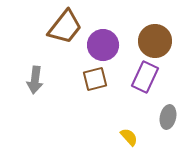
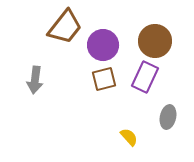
brown square: moved 9 px right
